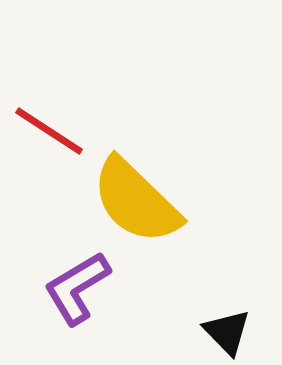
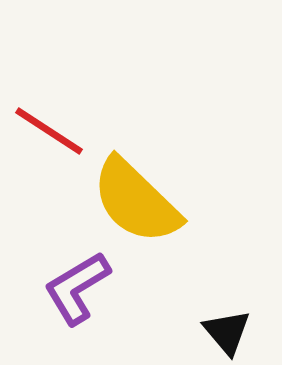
black triangle: rotated 4 degrees clockwise
